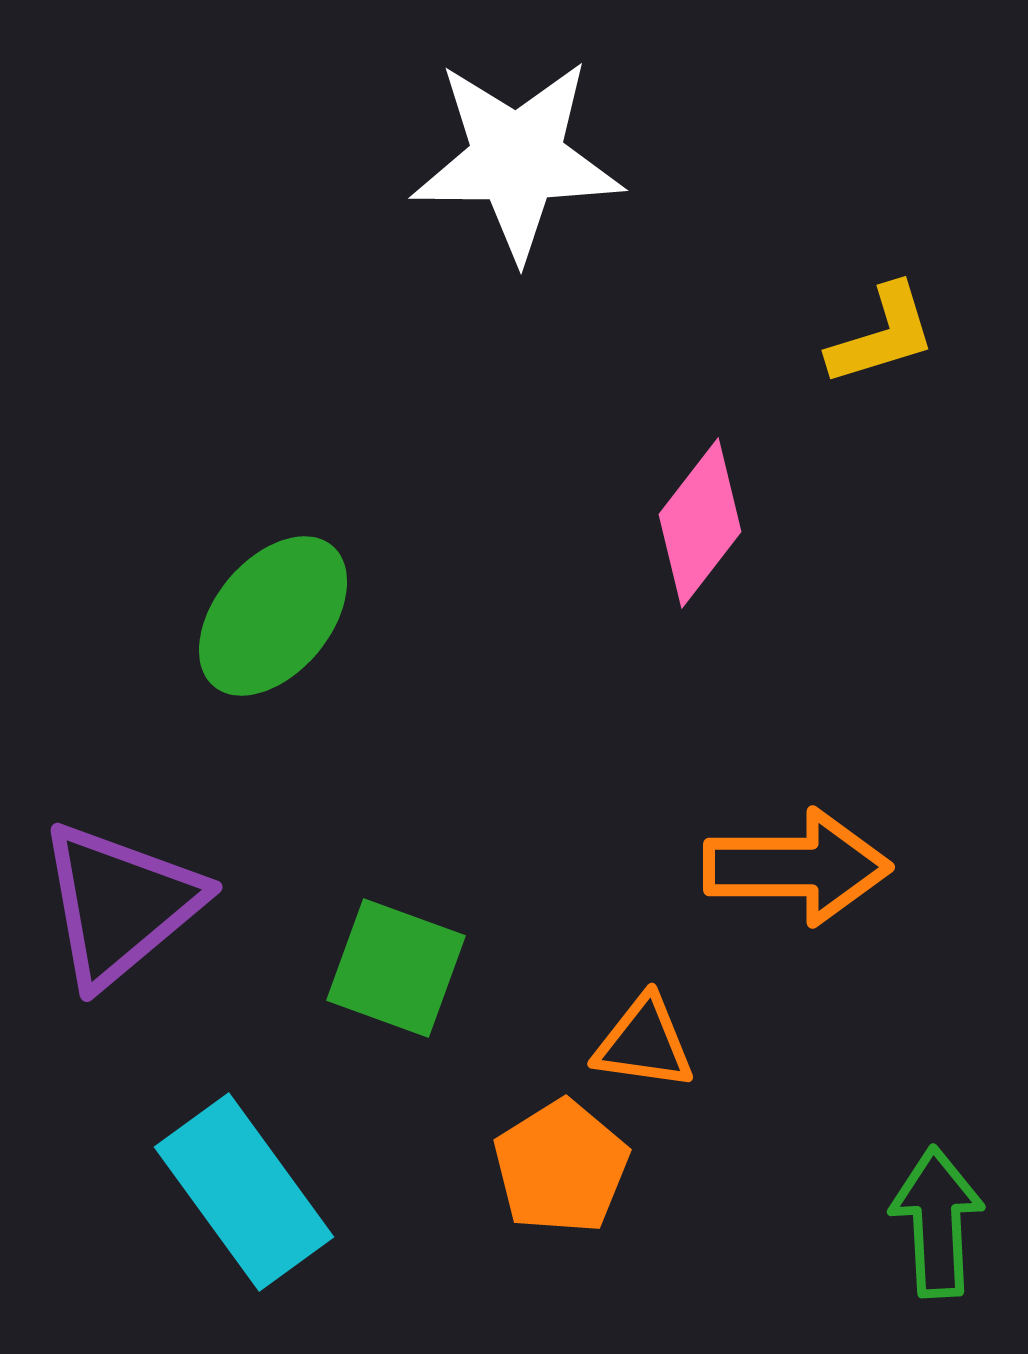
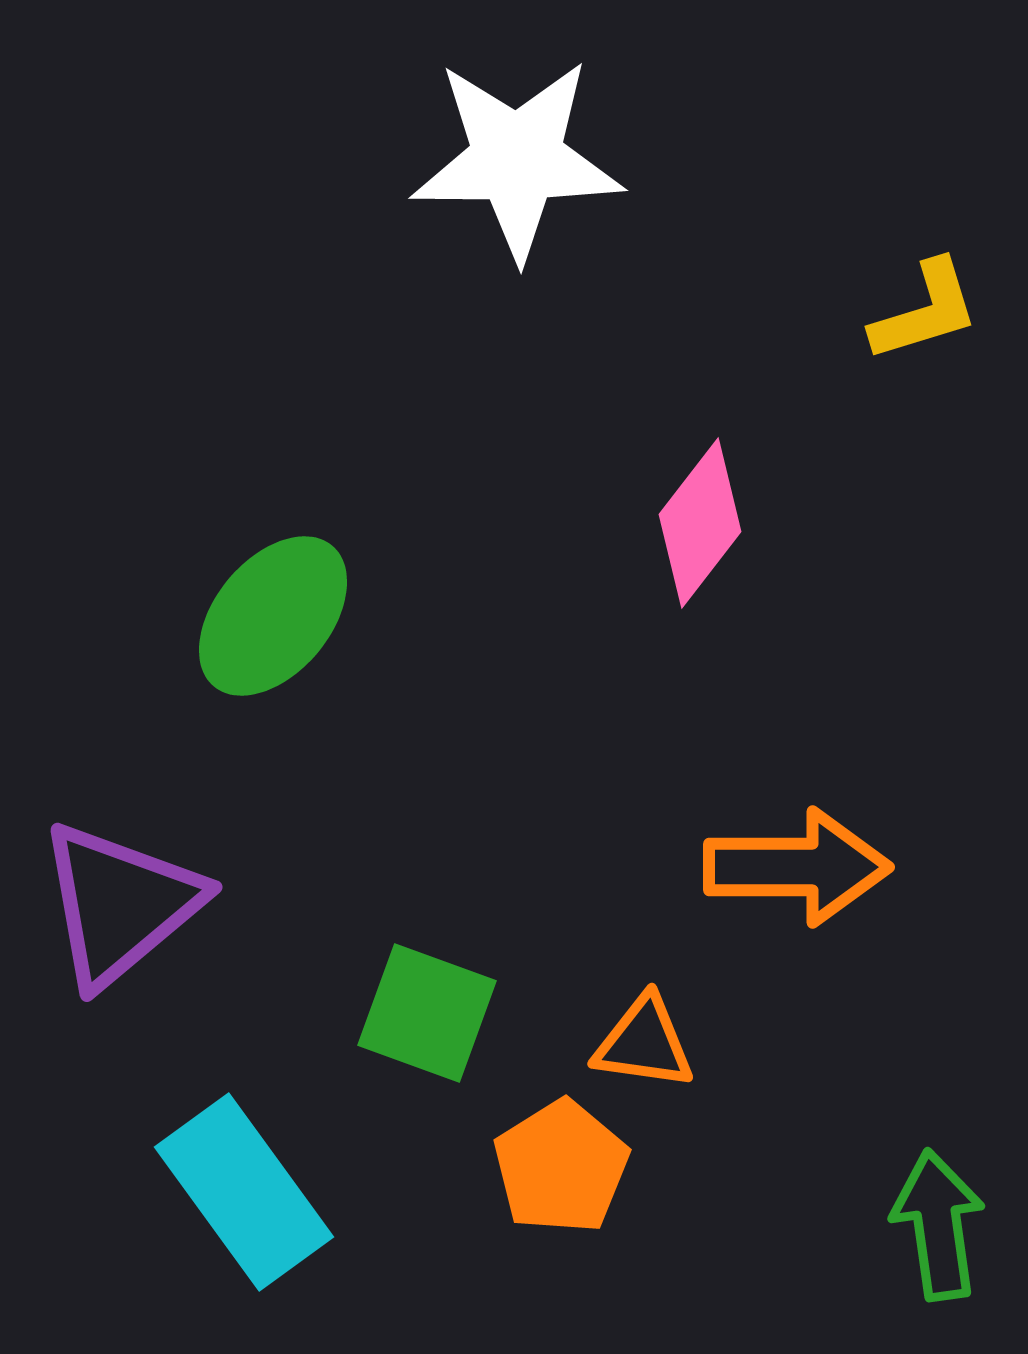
yellow L-shape: moved 43 px right, 24 px up
green square: moved 31 px right, 45 px down
green arrow: moved 1 px right, 3 px down; rotated 5 degrees counterclockwise
